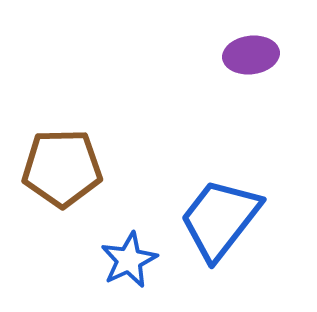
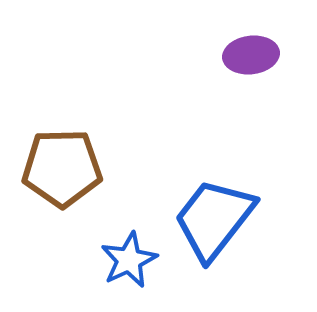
blue trapezoid: moved 6 px left
